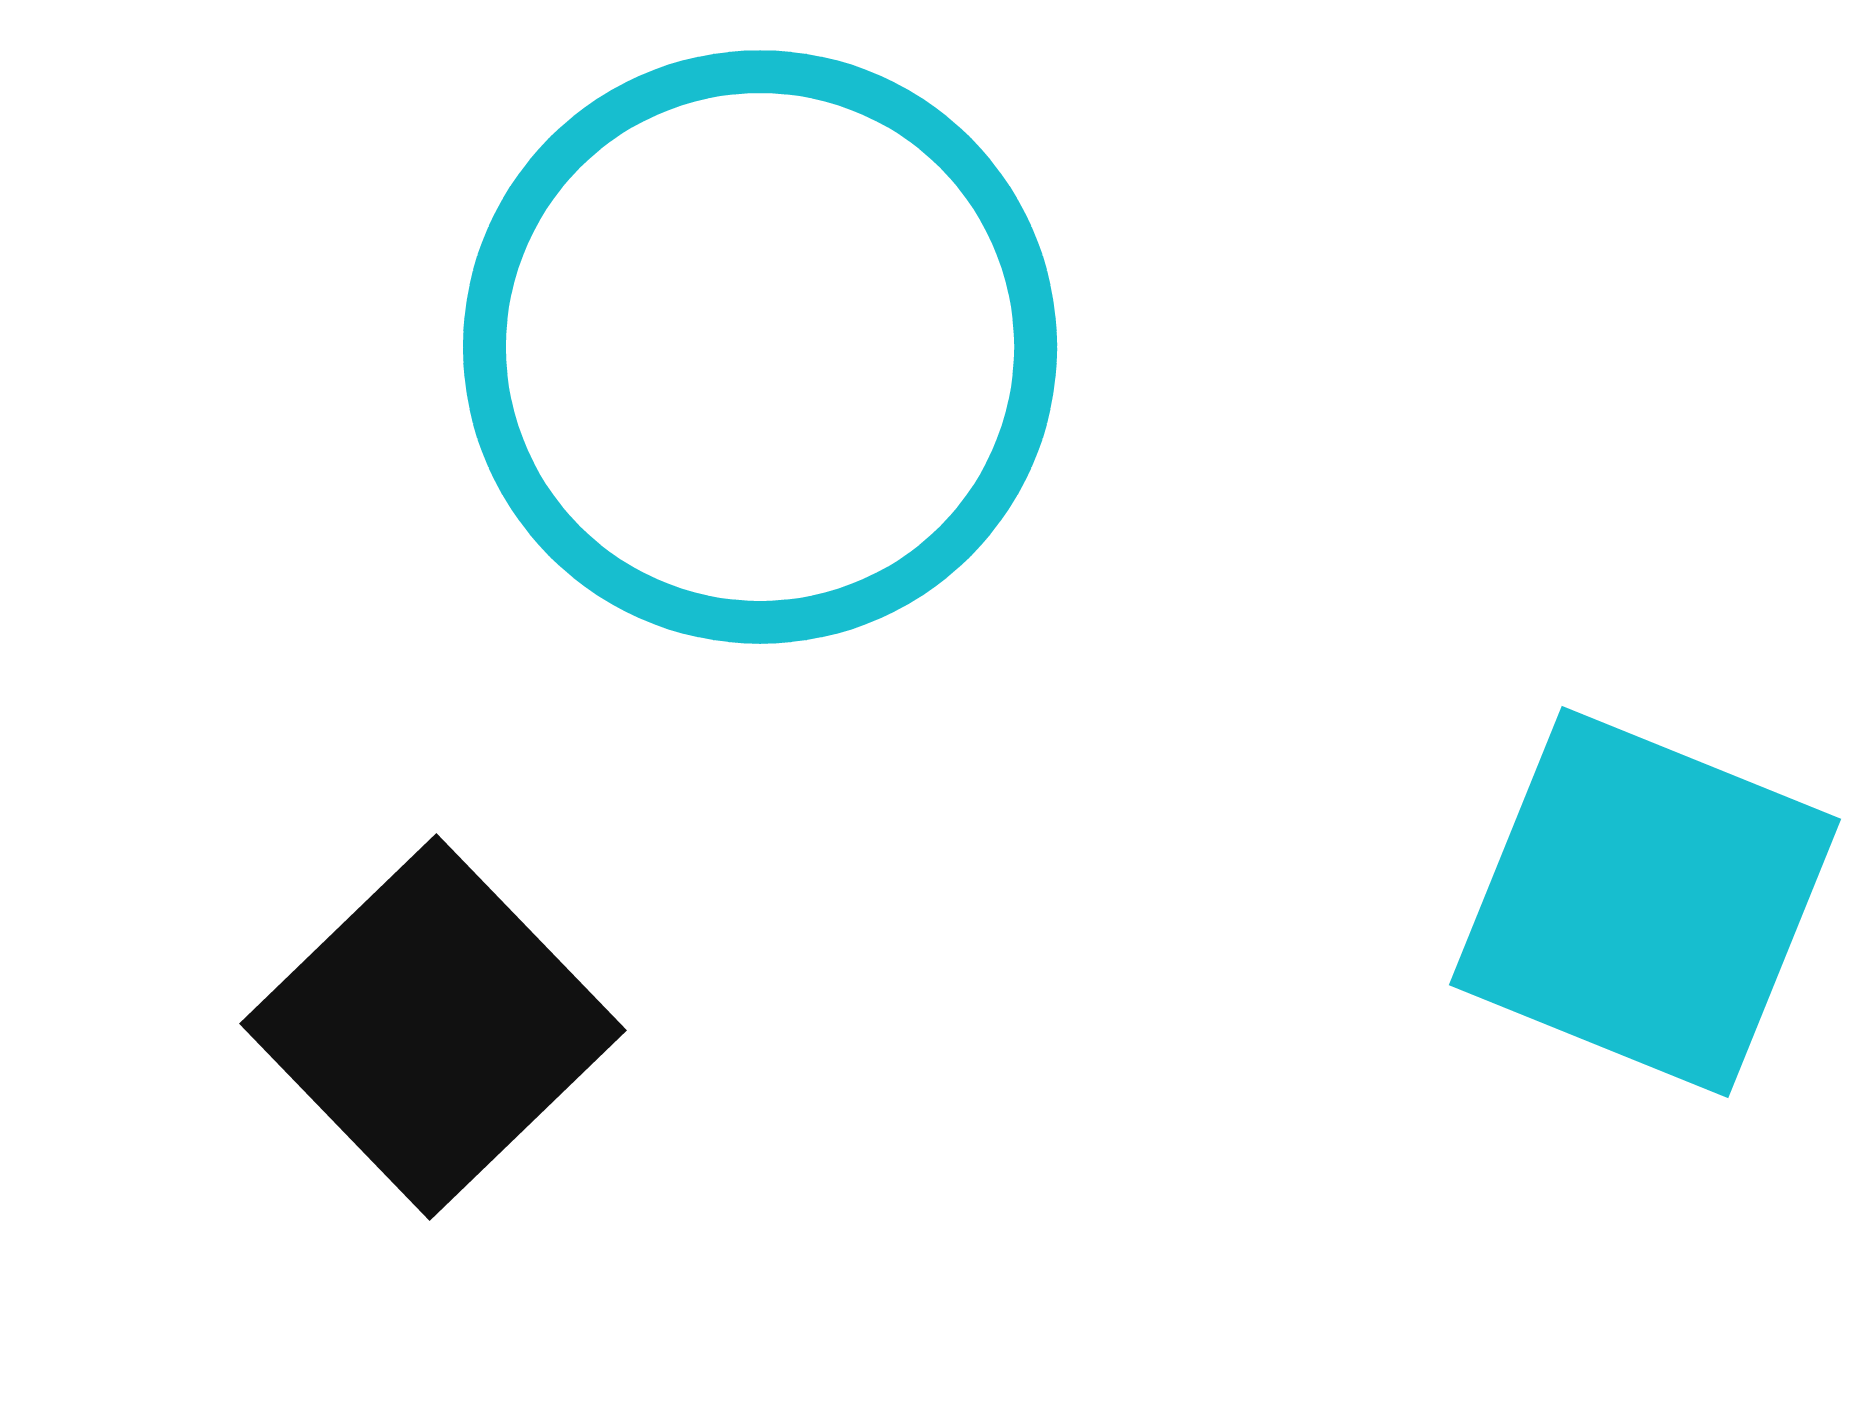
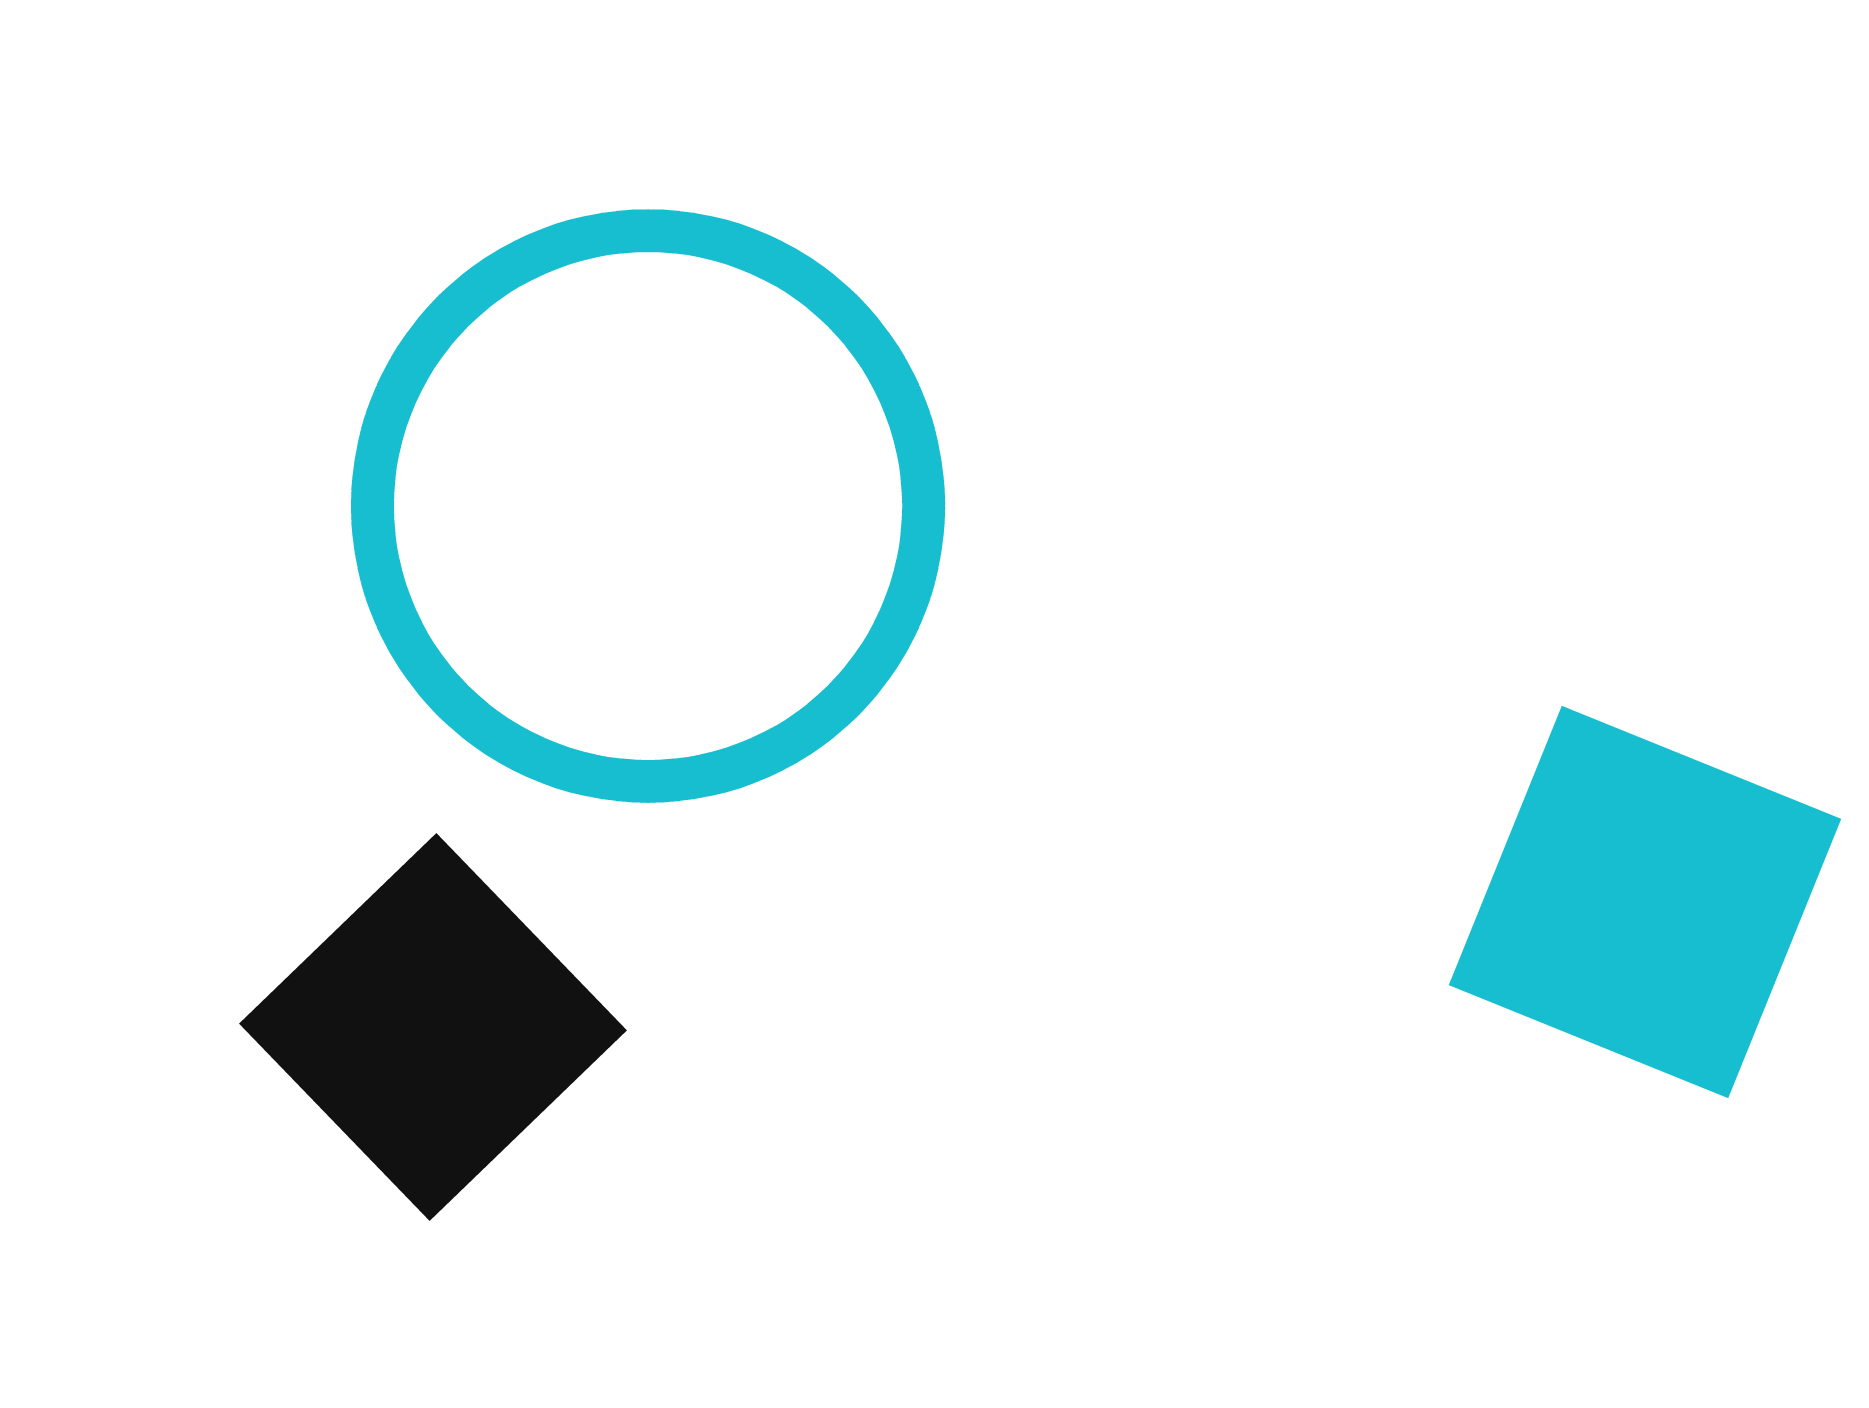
cyan circle: moved 112 px left, 159 px down
